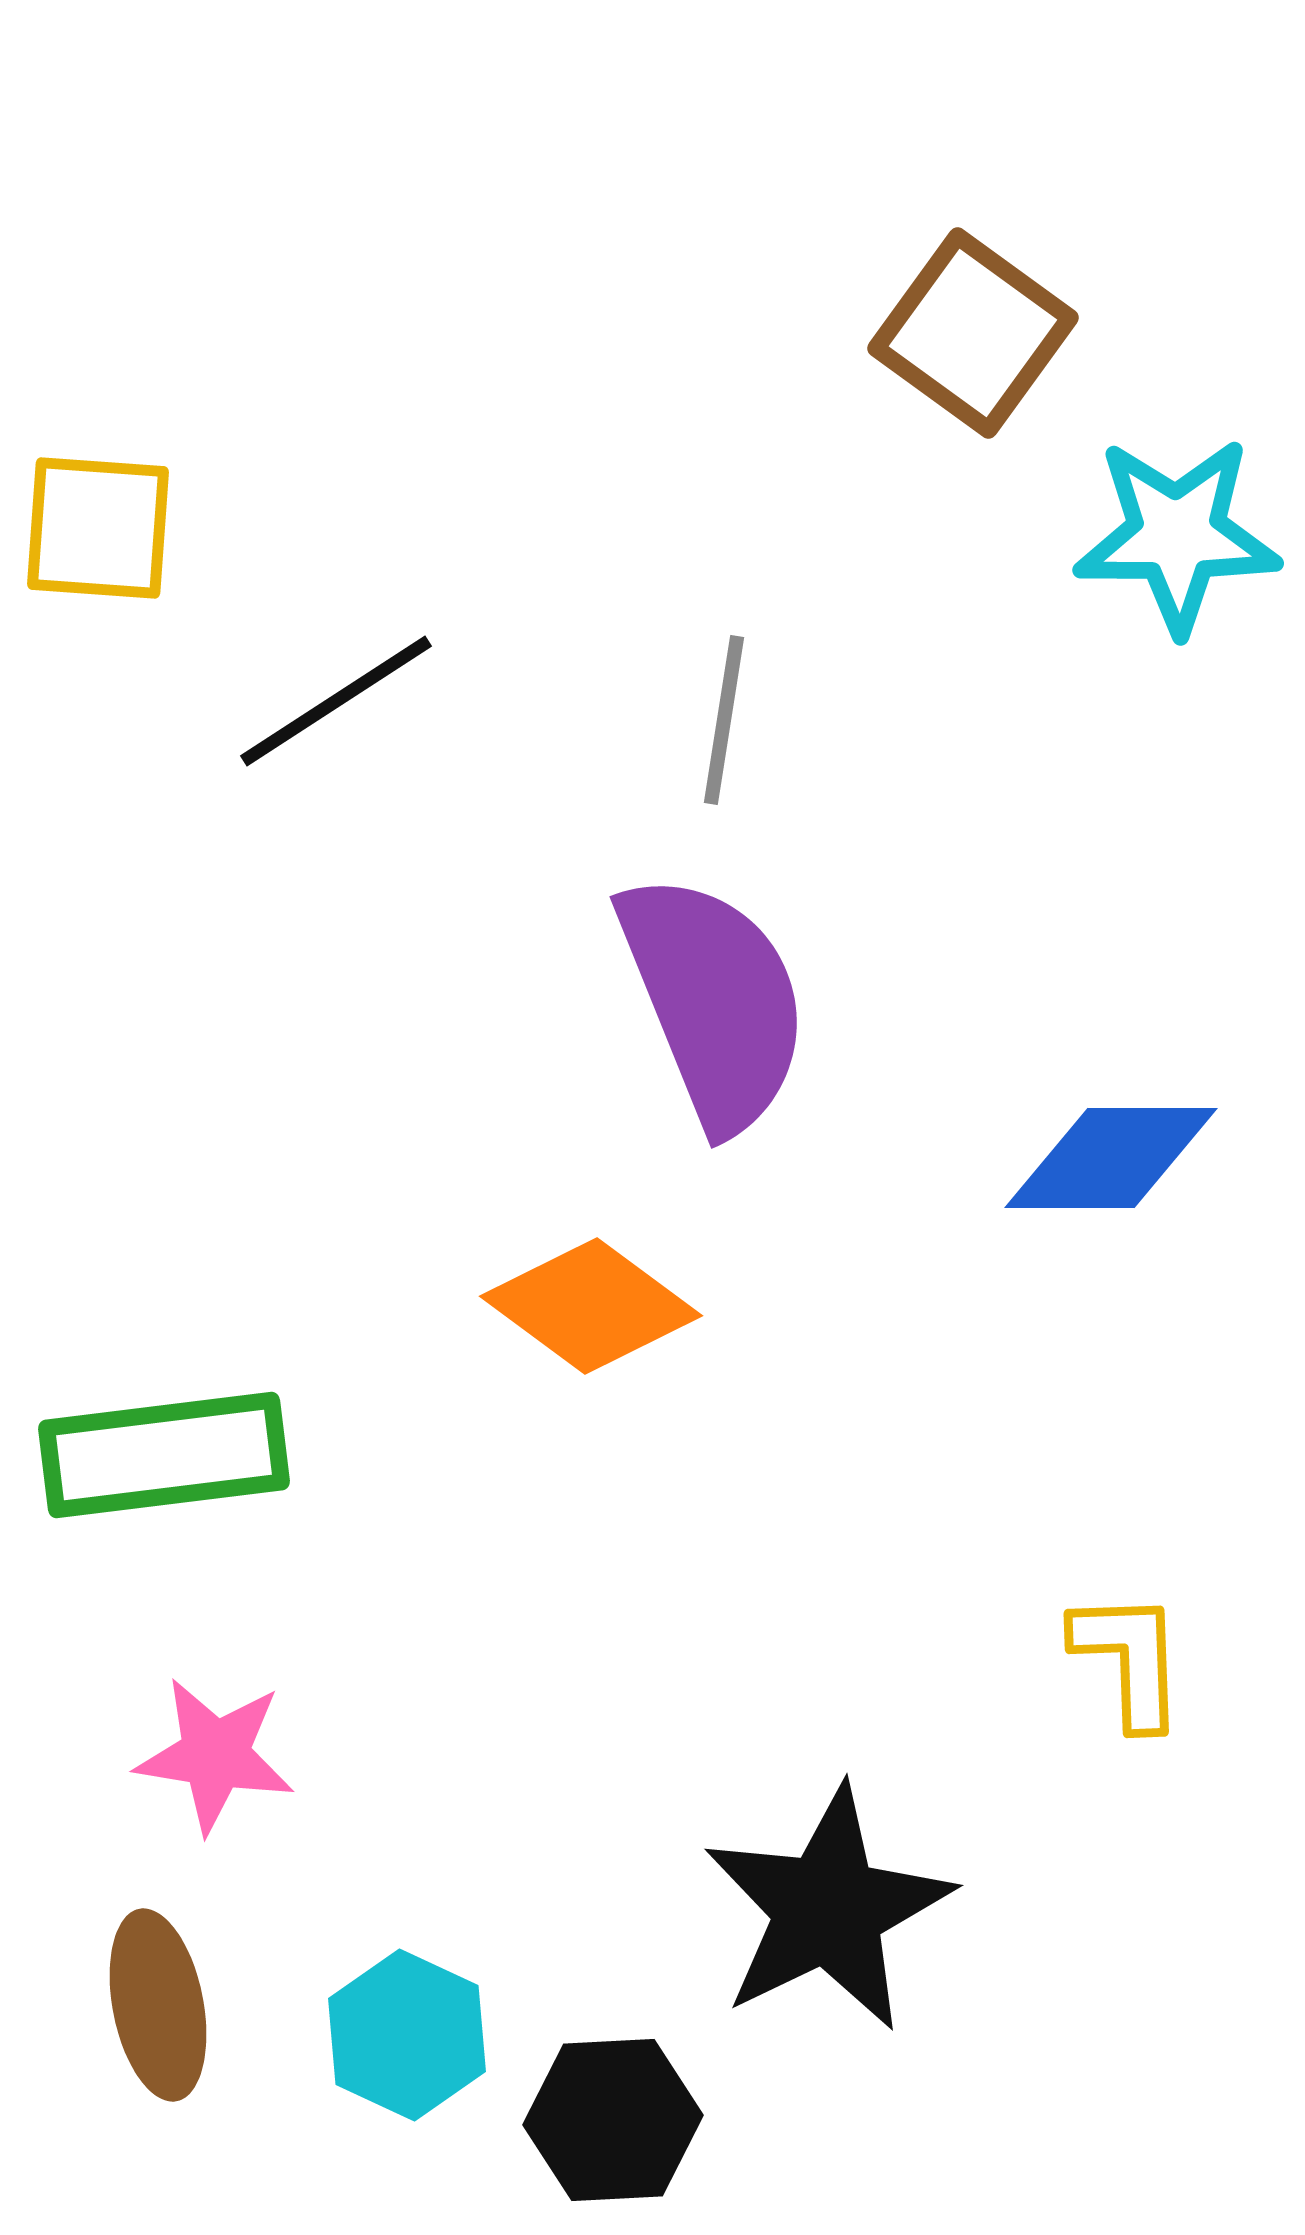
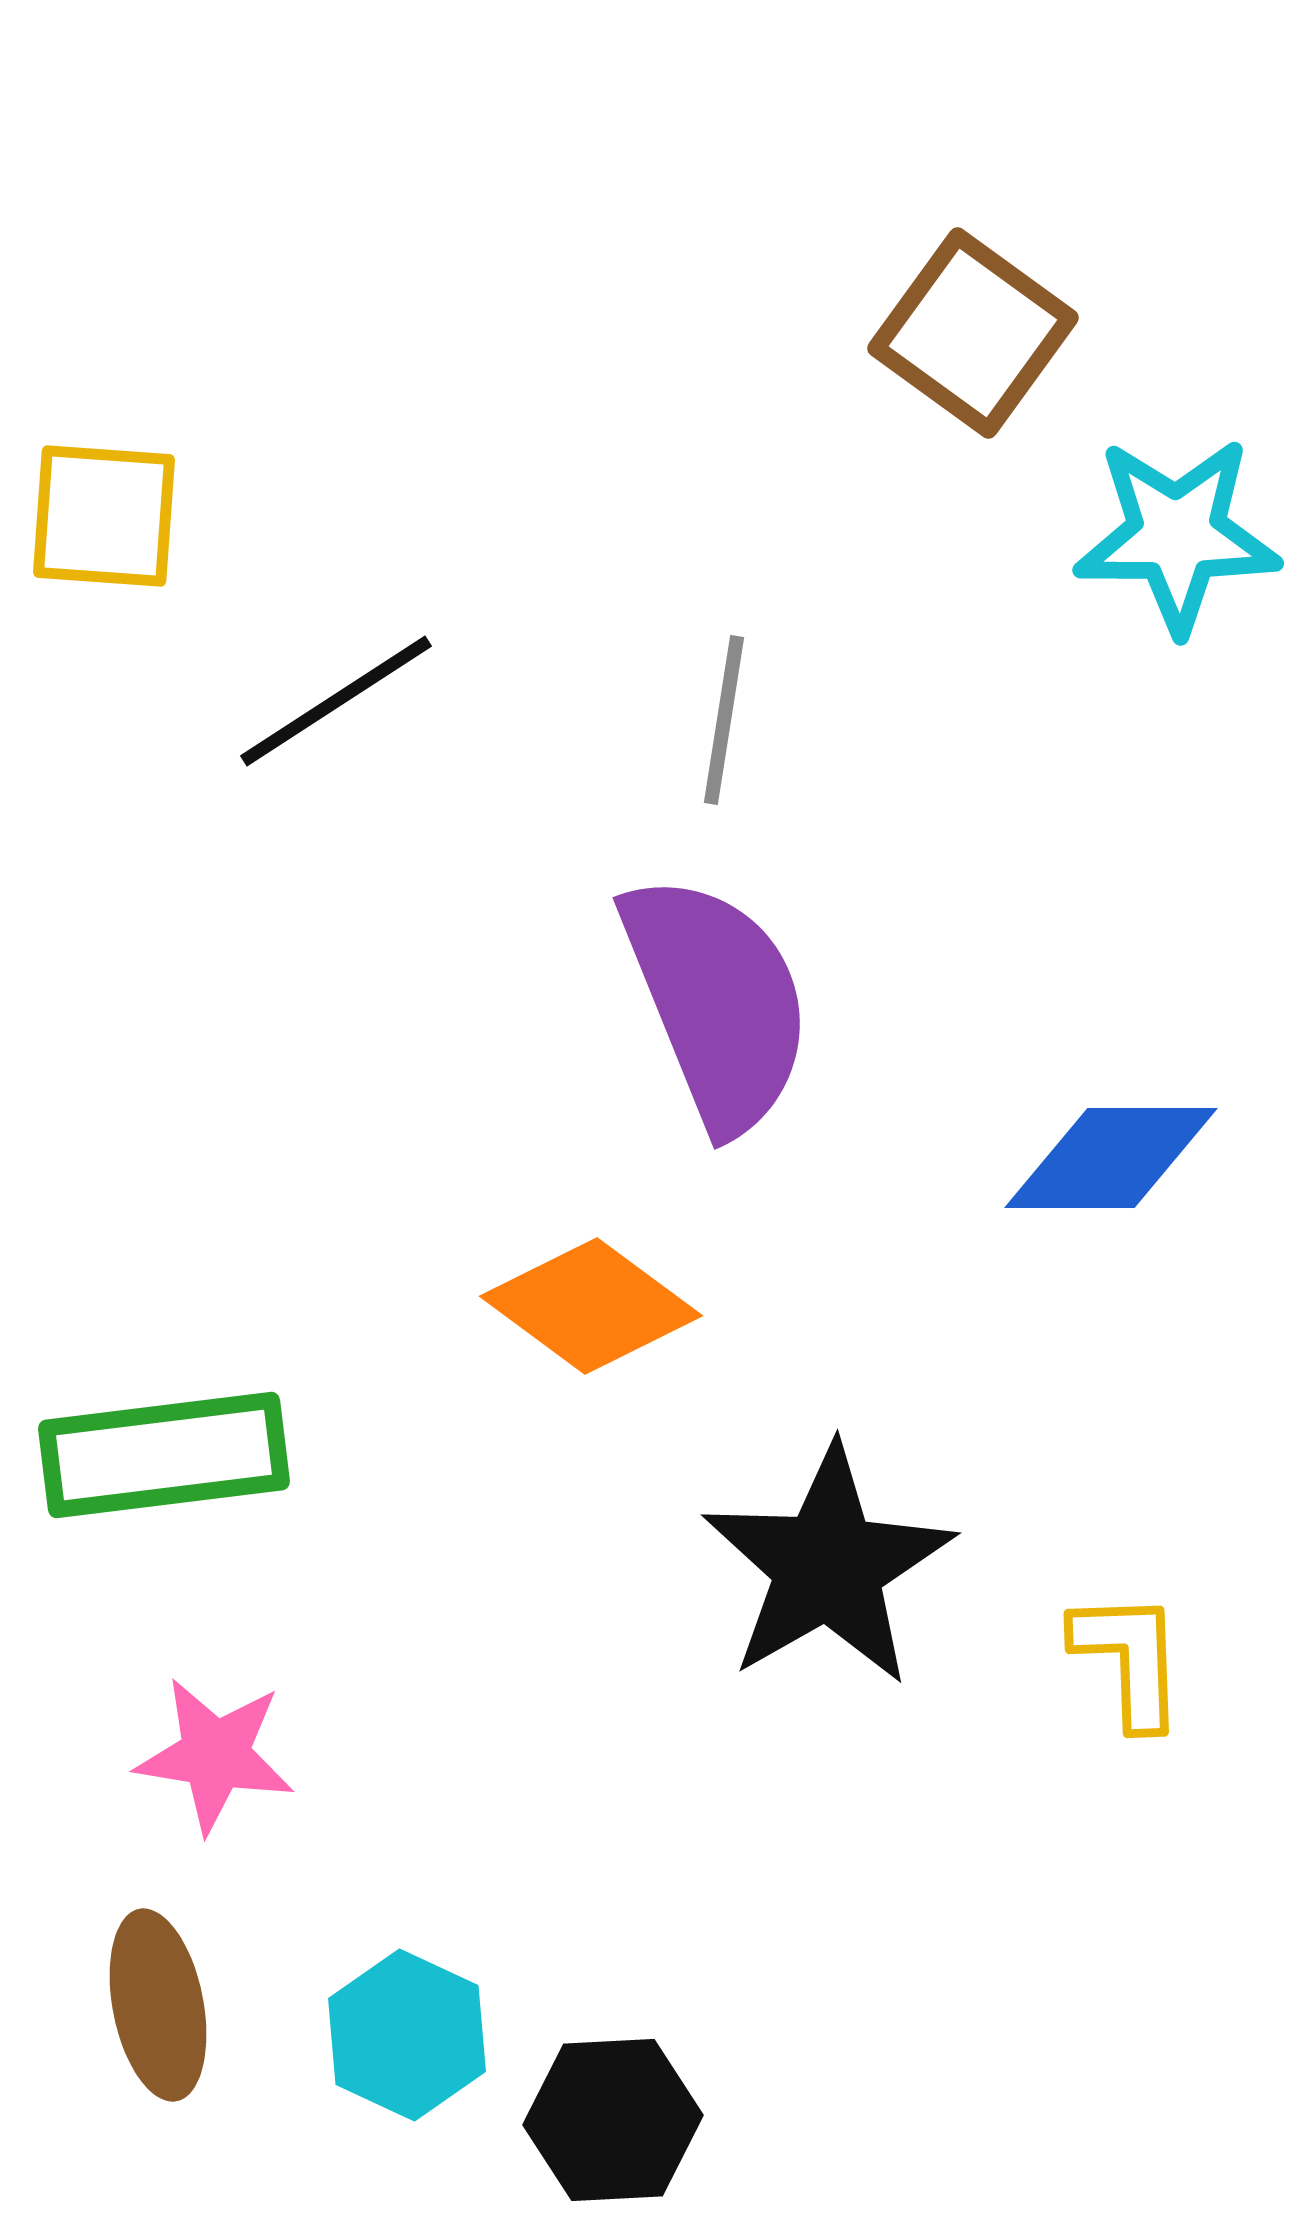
yellow square: moved 6 px right, 12 px up
purple semicircle: moved 3 px right, 1 px down
black star: moved 343 px up; rotated 4 degrees counterclockwise
